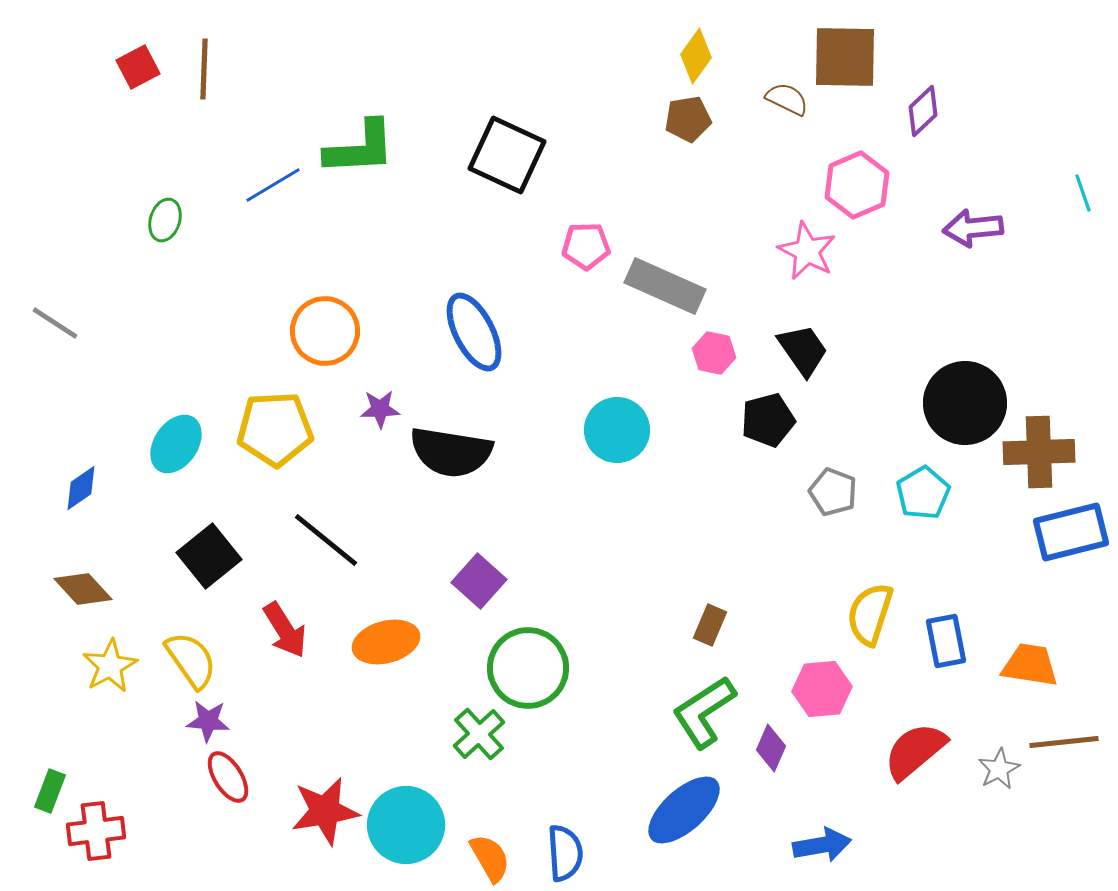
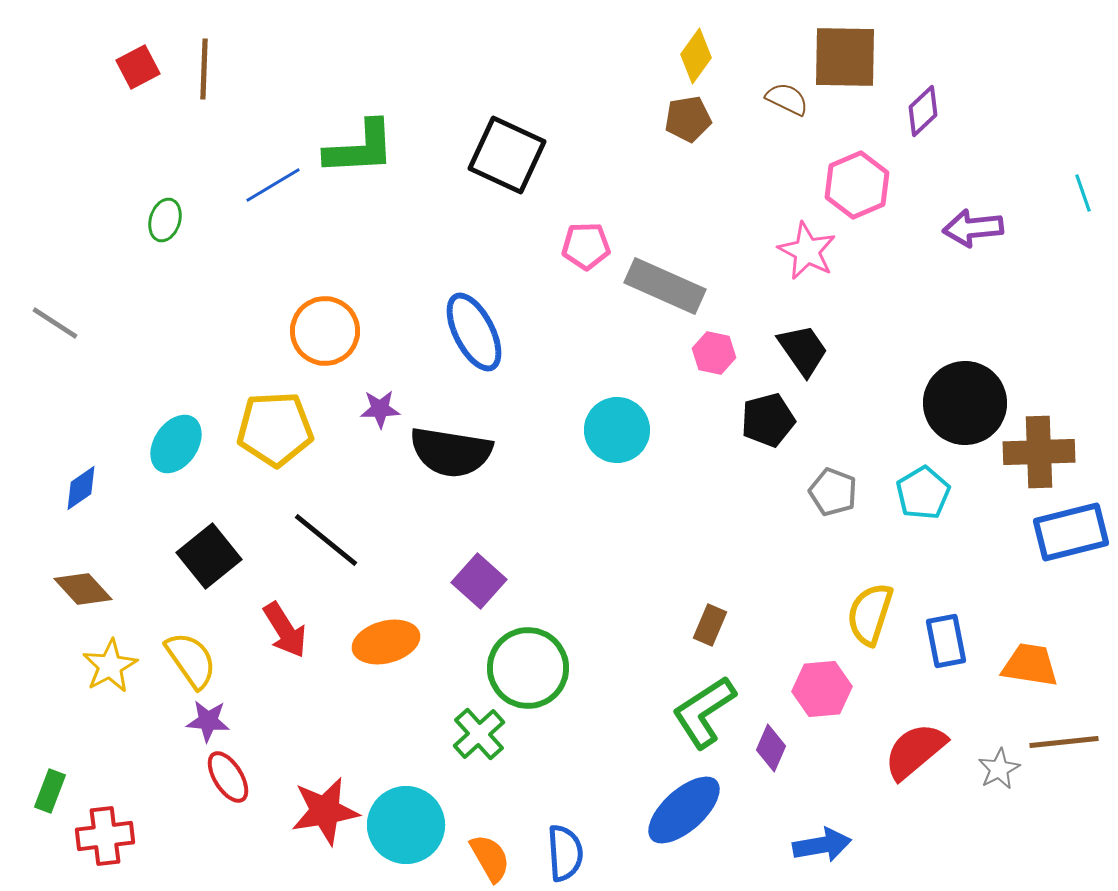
red cross at (96, 831): moved 9 px right, 5 px down
